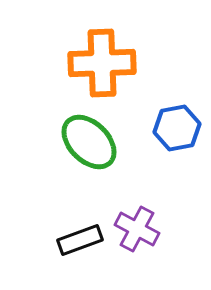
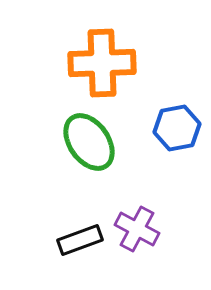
green ellipse: rotated 10 degrees clockwise
